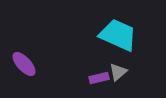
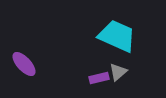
cyan trapezoid: moved 1 px left, 1 px down
